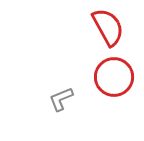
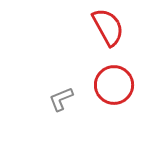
red circle: moved 8 px down
